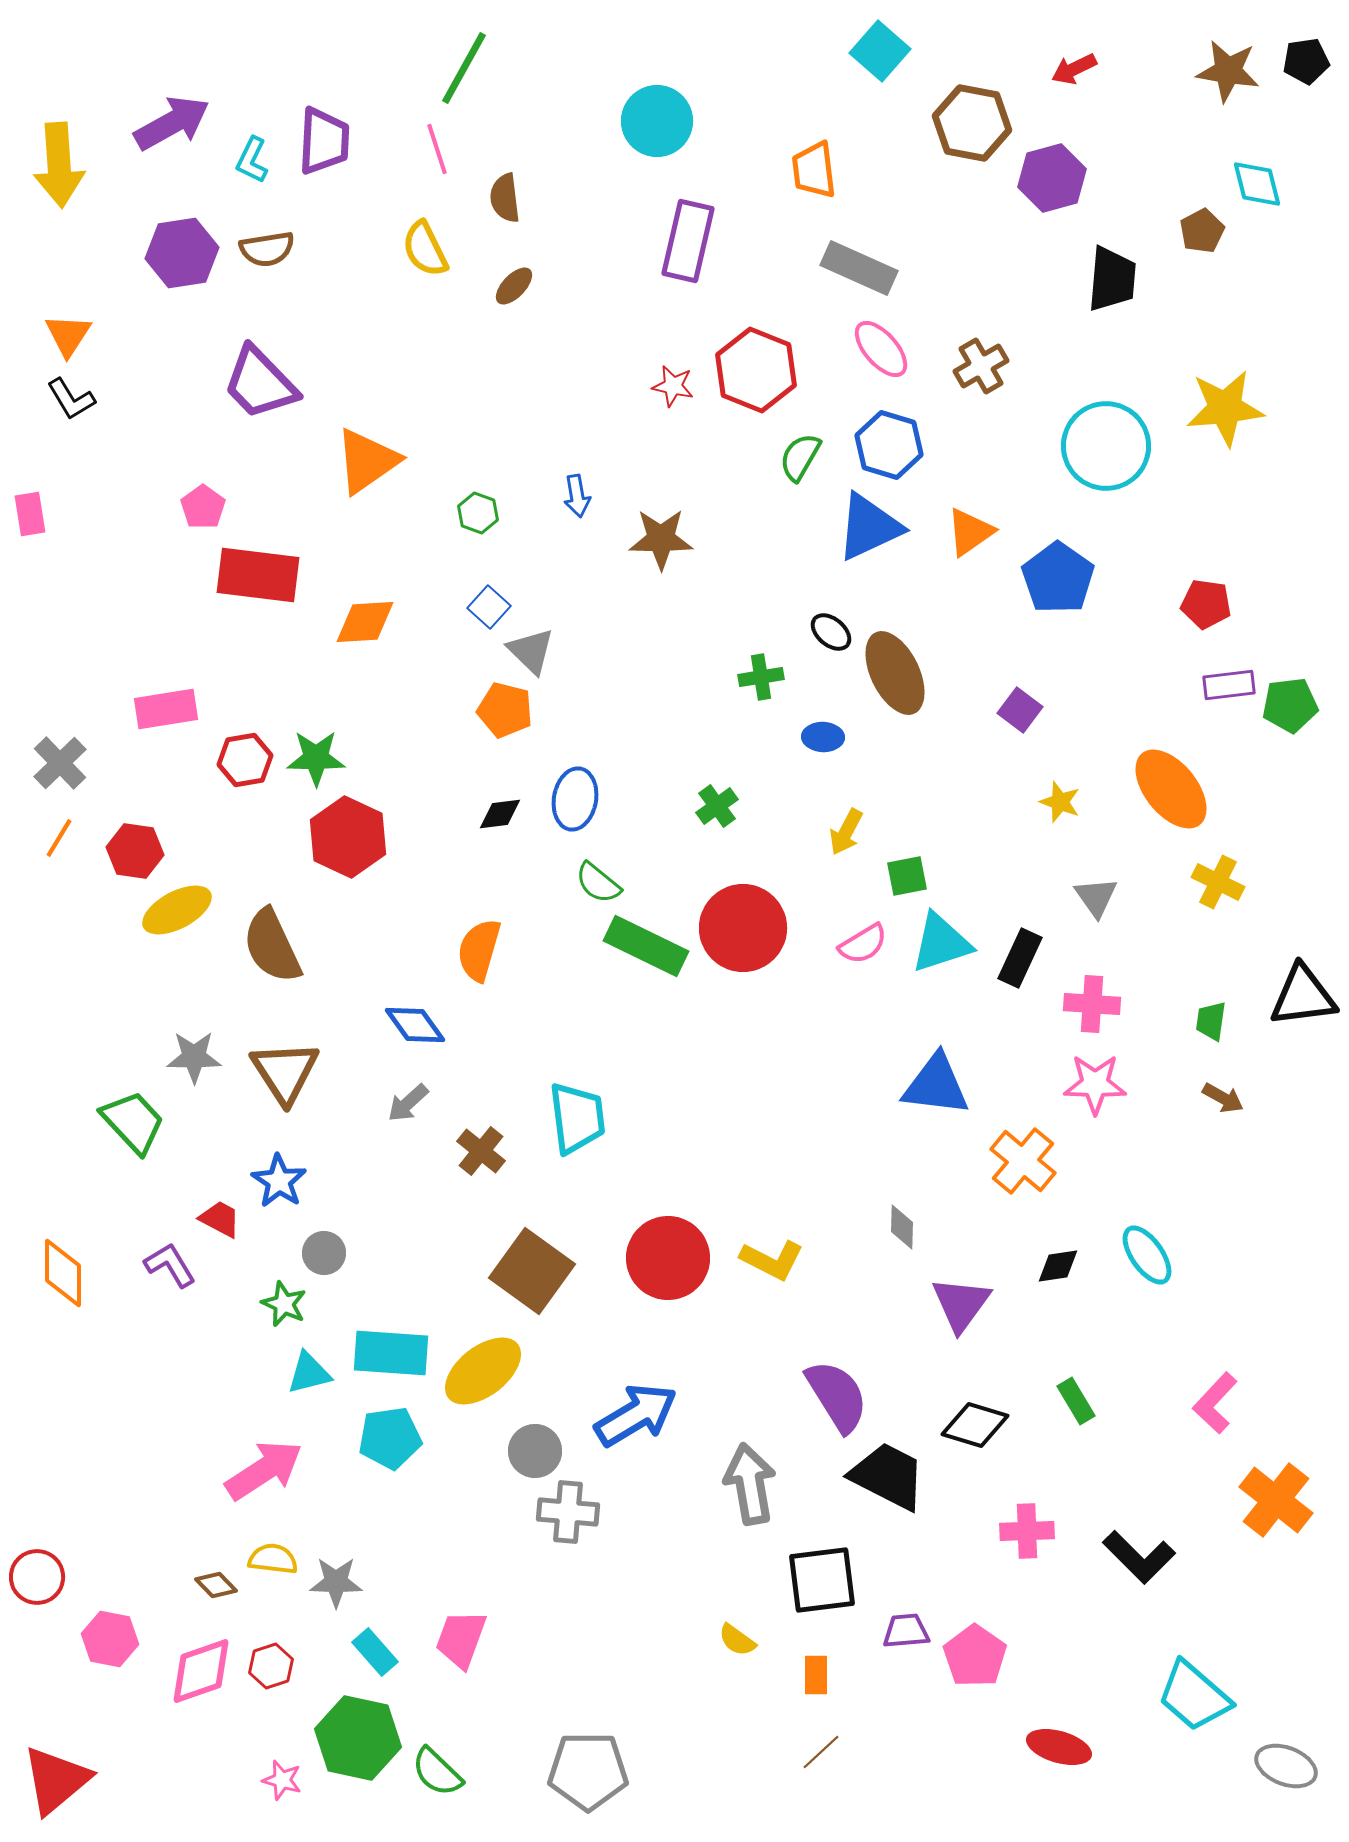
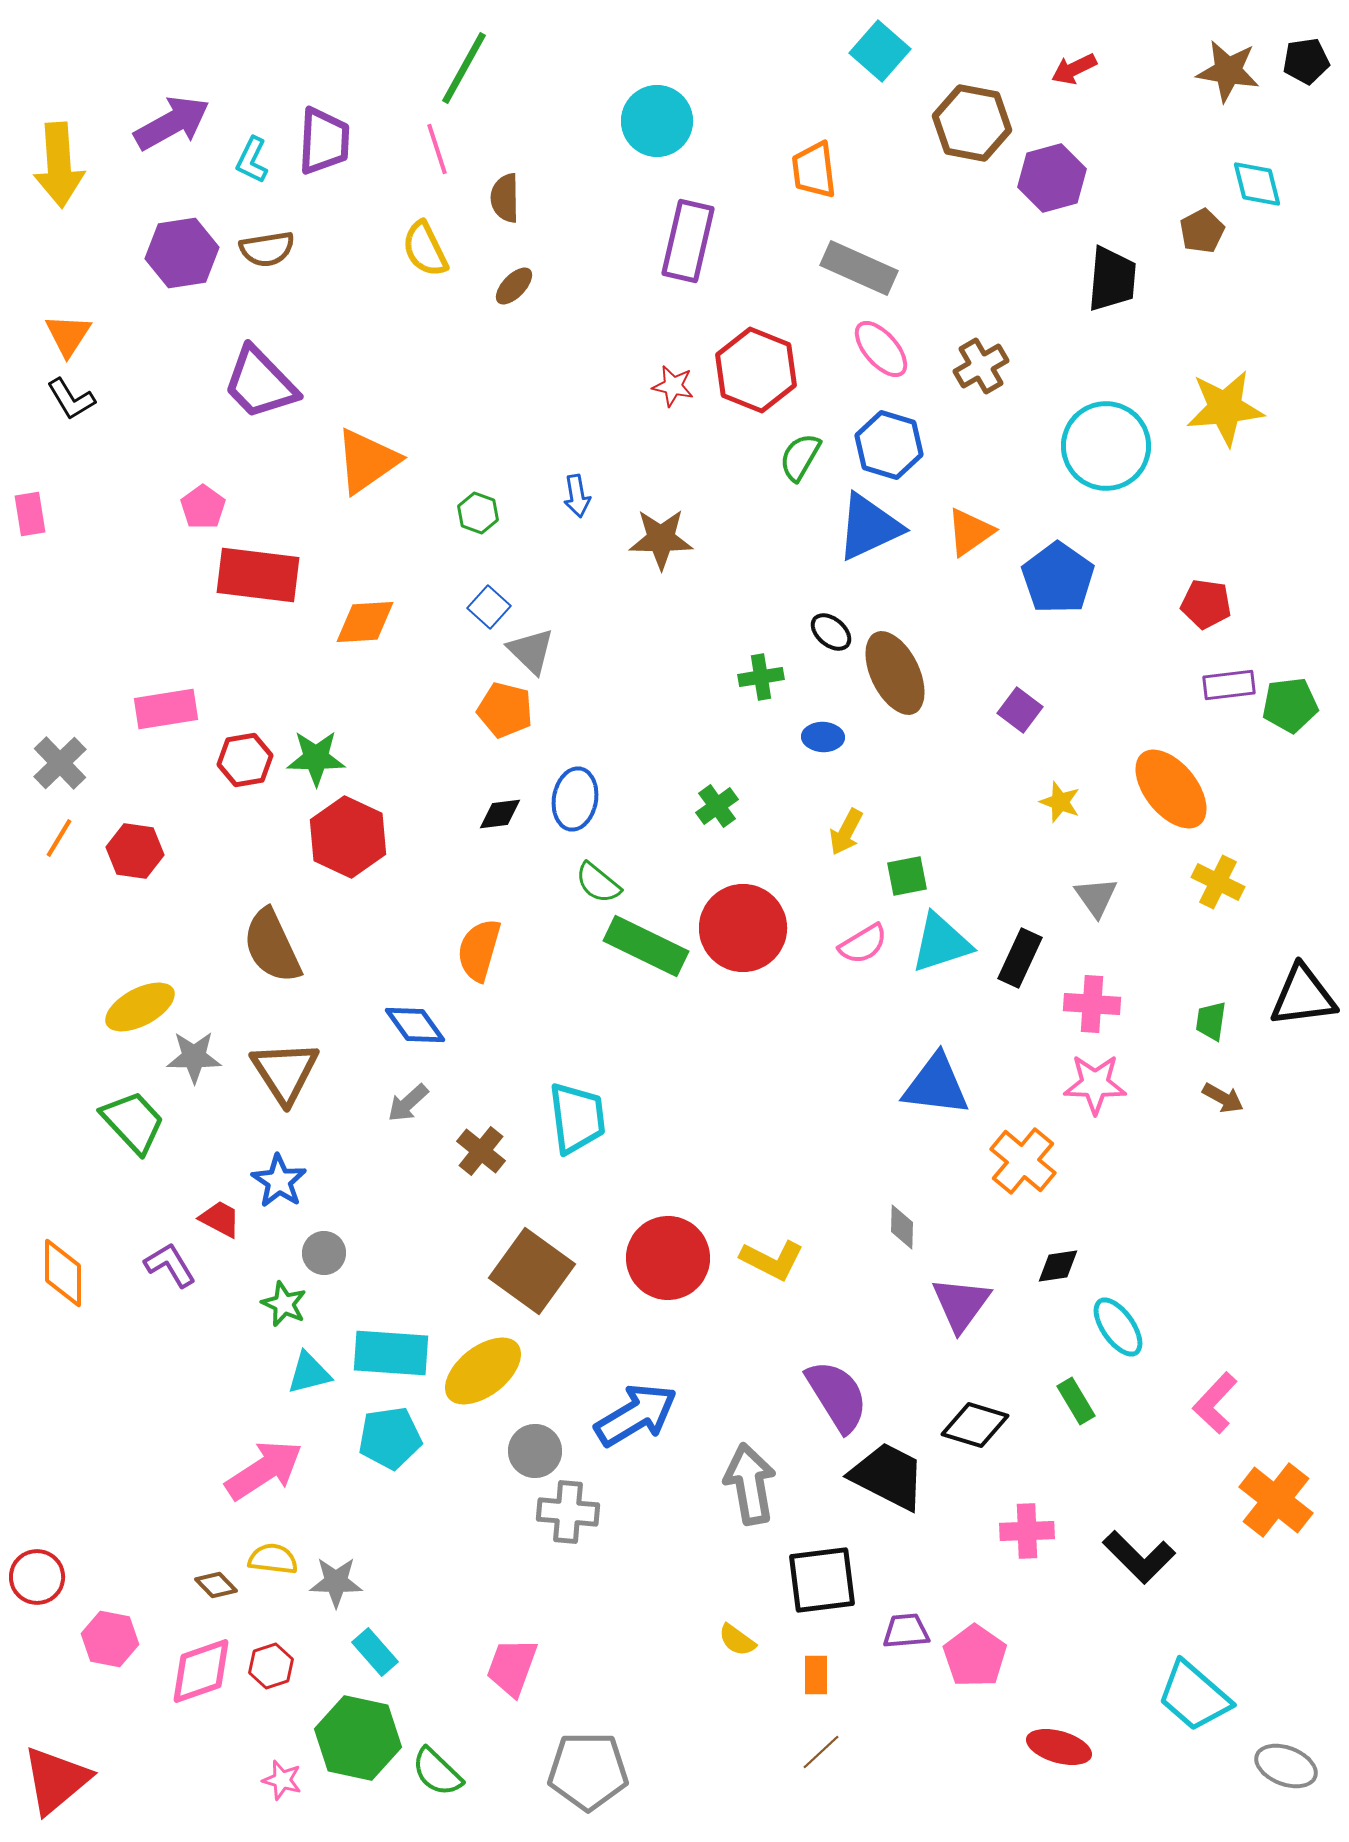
brown semicircle at (505, 198): rotated 6 degrees clockwise
yellow ellipse at (177, 910): moved 37 px left, 97 px down
cyan ellipse at (1147, 1255): moved 29 px left, 72 px down
pink trapezoid at (461, 1639): moved 51 px right, 28 px down
